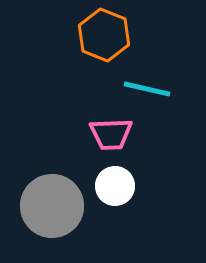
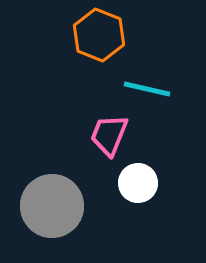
orange hexagon: moved 5 px left
pink trapezoid: moved 2 px left, 1 px down; rotated 114 degrees clockwise
white circle: moved 23 px right, 3 px up
